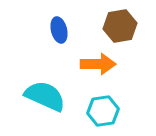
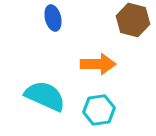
brown hexagon: moved 13 px right, 6 px up; rotated 24 degrees clockwise
blue ellipse: moved 6 px left, 12 px up
cyan hexagon: moved 4 px left, 1 px up
